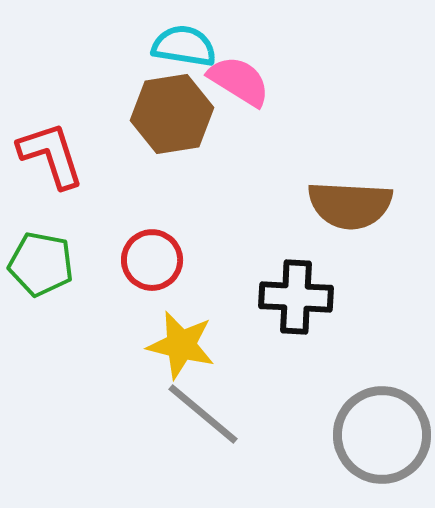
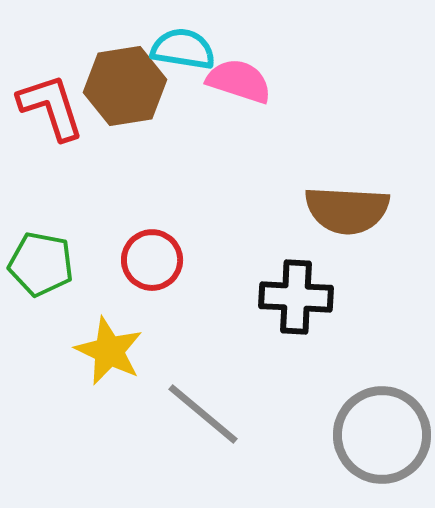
cyan semicircle: moved 1 px left, 3 px down
pink semicircle: rotated 14 degrees counterclockwise
brown hexagon: moved 47 px left, 28 px up
red L-shape: moved 48 px up
brown semicircle: moved 3 px left, 5 px down
yellow star: moved 72 px left, 6 px down; rotated 12 degrees clockwise
